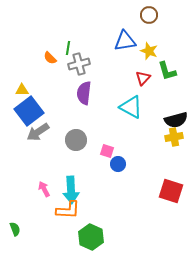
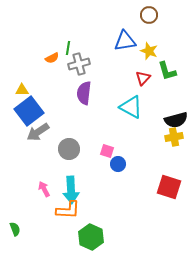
orange semicircle: moved 2 px right; rotated 72 degrees counterclockwise
gray circle: moved 7 px left, 9 px down
red square: moved 2 px left, 4 px up
